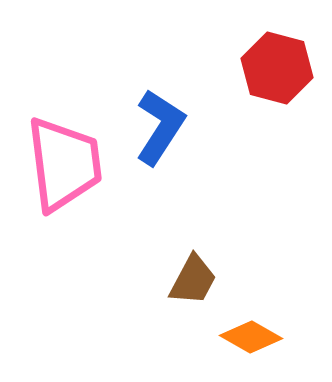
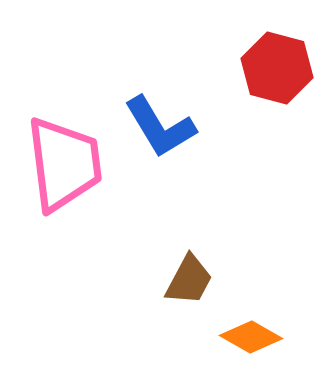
blue L-shape: rotated 116 degrees clockwise
brown trapezoid: moved 4 px left
